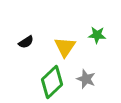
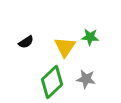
green star: moved 7 px left, 2 px down
gray star: rotated 12 degrees counterclockwise
